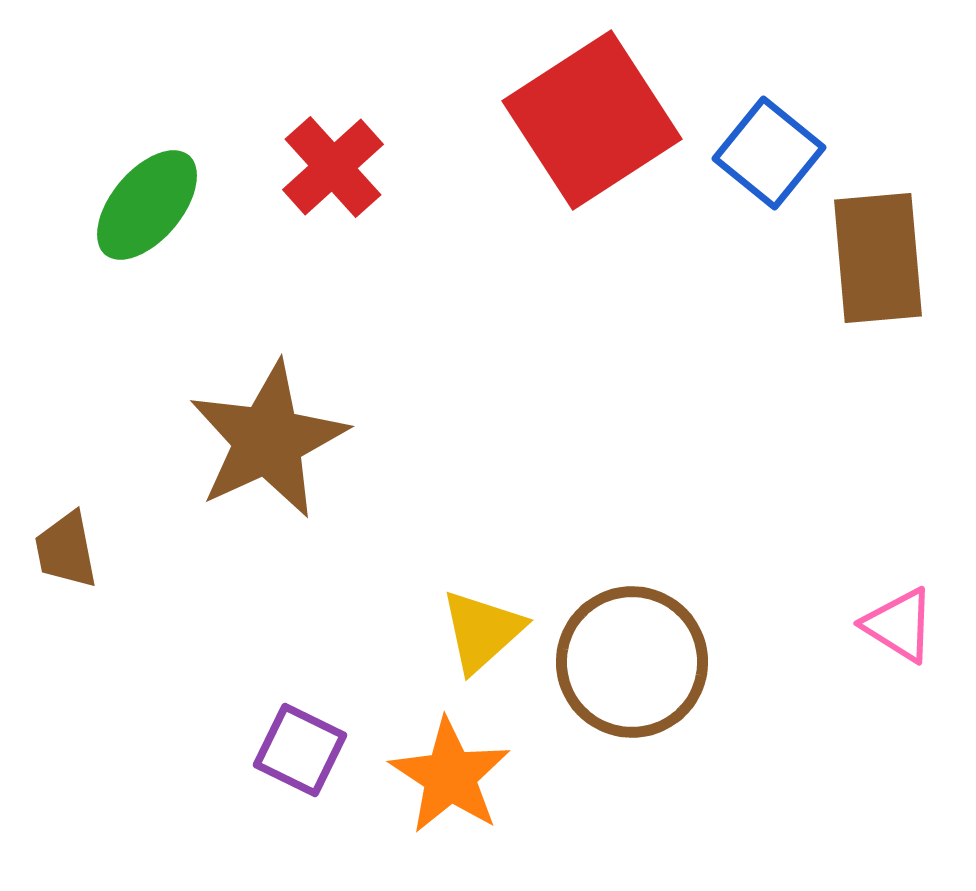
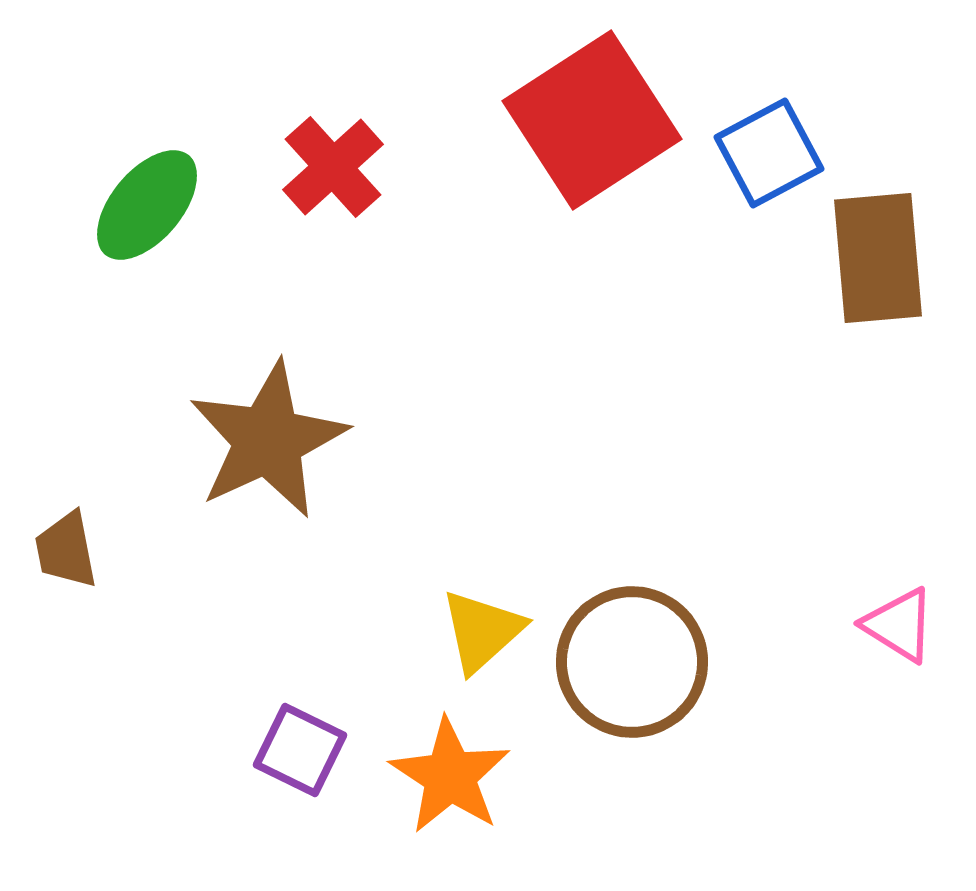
blue square: rotated 23 degrees clockwise
